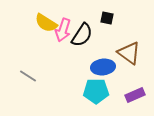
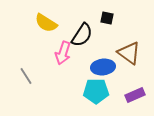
pink arrow: moved 23 px down
gray line: moved 2 px left; rotated 24 degrees clockwise
